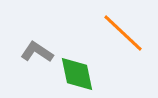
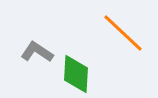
green diamond: moved 1 px left; rotated 15 degrees clockwise
